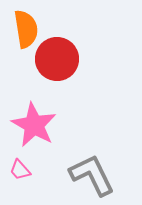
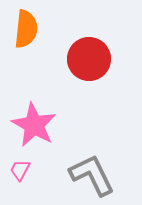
orange semicircle: rotated 15 degrees clockwise
red circle: moved 32 px right
pink trapezoid: rotated 70 degrees clockwise
